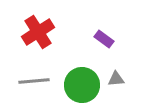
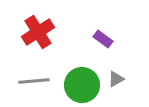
purple rectangle: moved 1 px left
gray triangle: rotated 24 degrees counterclockwise
